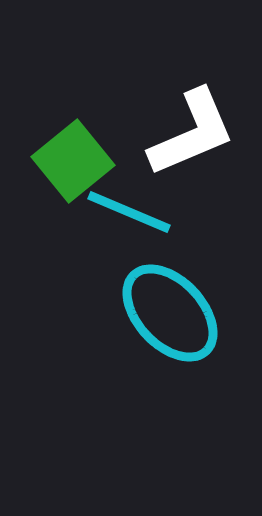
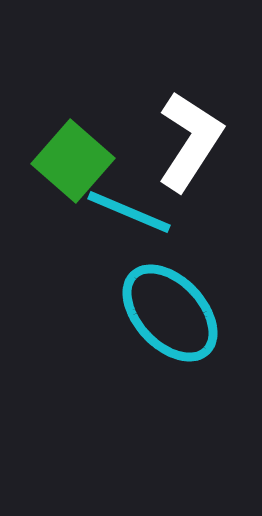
white L-shape: moved 2 px left, 8 px down; rotated 34 degrees counterclockwise
green square: rotated 10 degrees counterclockwise
